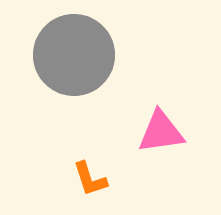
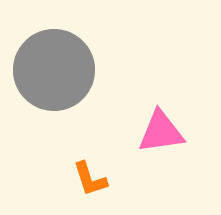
gray circle: moved 20 px left, 15 px down
